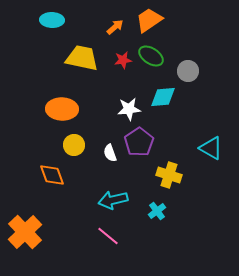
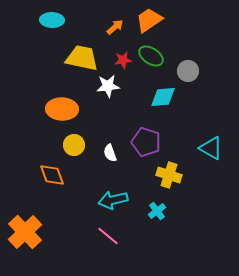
white star: moved 21 px left, 23 px up
purple pentagon: moved 7 px right; rotated 20 degrees counterclockwise
